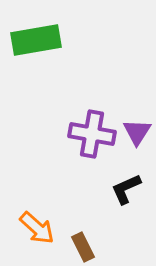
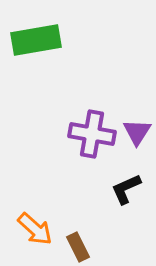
orange arrow: moved 2 px left, 1 px down
brown rectangle: moved 5 px left
